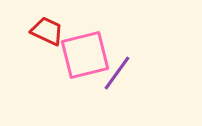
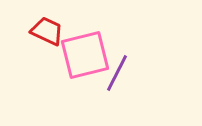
purple line: rotated 9 degrees counterclockwise
